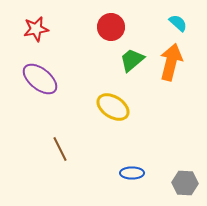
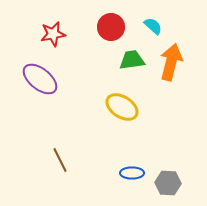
cyan semicircle: moved 25 px left, 3 px down
red star: moved 17 px right, 5 px down
green trapezoid: rotated 32 degrees clockwise
yellow ellipse: moved 9 px right
brown line: moved 11 px down
gray hexagon: moved 17 px left
